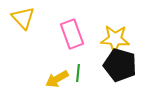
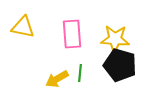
yellow triangle: moved 9 px down; rotated 35 degrees counterclockwise
pink rectangle: rotated 16 degrees clockwise
green line: moved 2 px right
